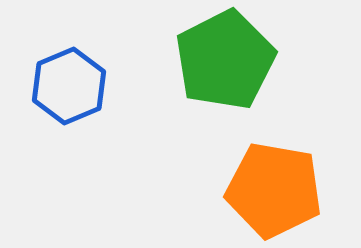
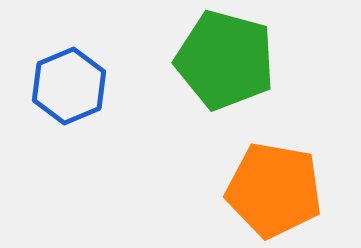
green pentagon: rotated 30 degrees counterclockwise
